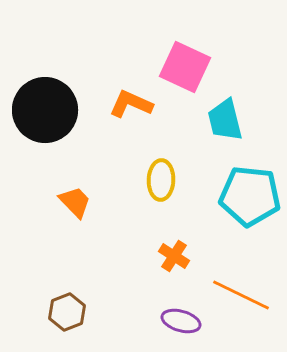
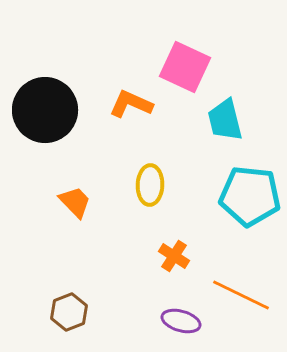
yellow ellipse: moved 11 px left, 5 px down
brown hexagon: moved 2 px right
